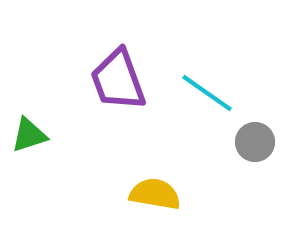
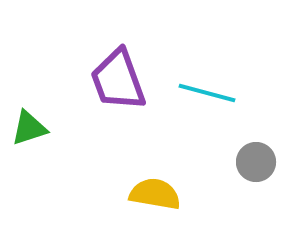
cyan line: rotated 20 degrees counterclockwise
green triangle: moved 7 px up
gray circle: moved 1 px right, 20 px down
